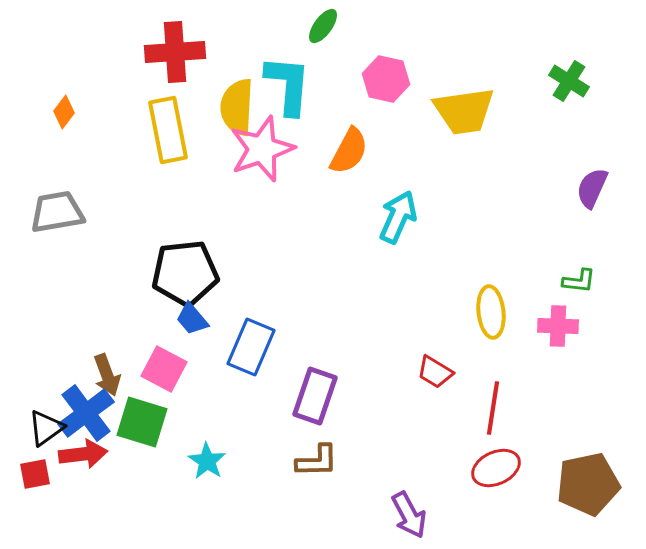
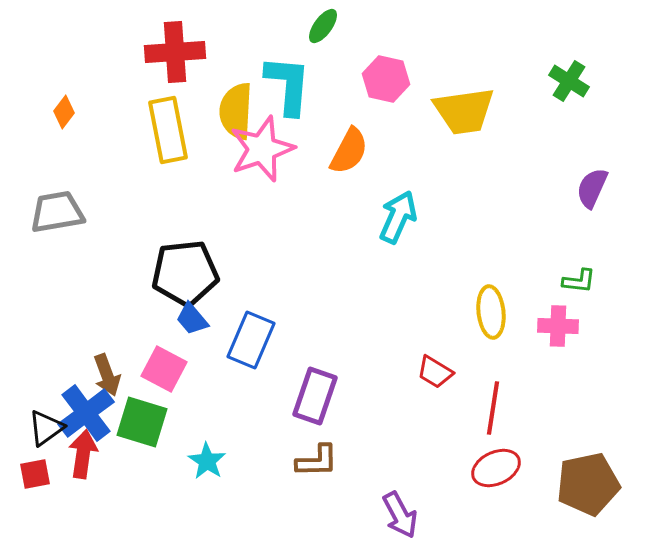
yellow semicircle: moved 1 px left, 4 px down
blue rectangle: moved 7 px up
red arrow: rotated 75 degrees counterclockwise
purple arrow: moved 9 px left
